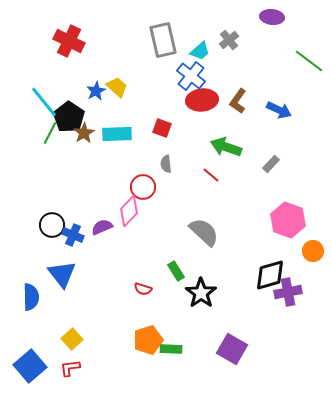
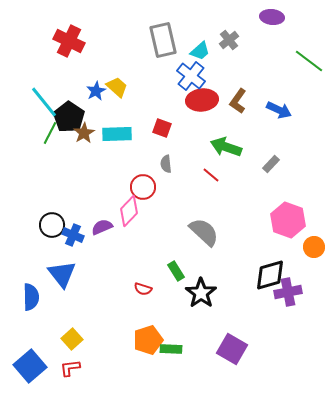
orange circle at (313, 251): moved 1 px right, 4 px up
